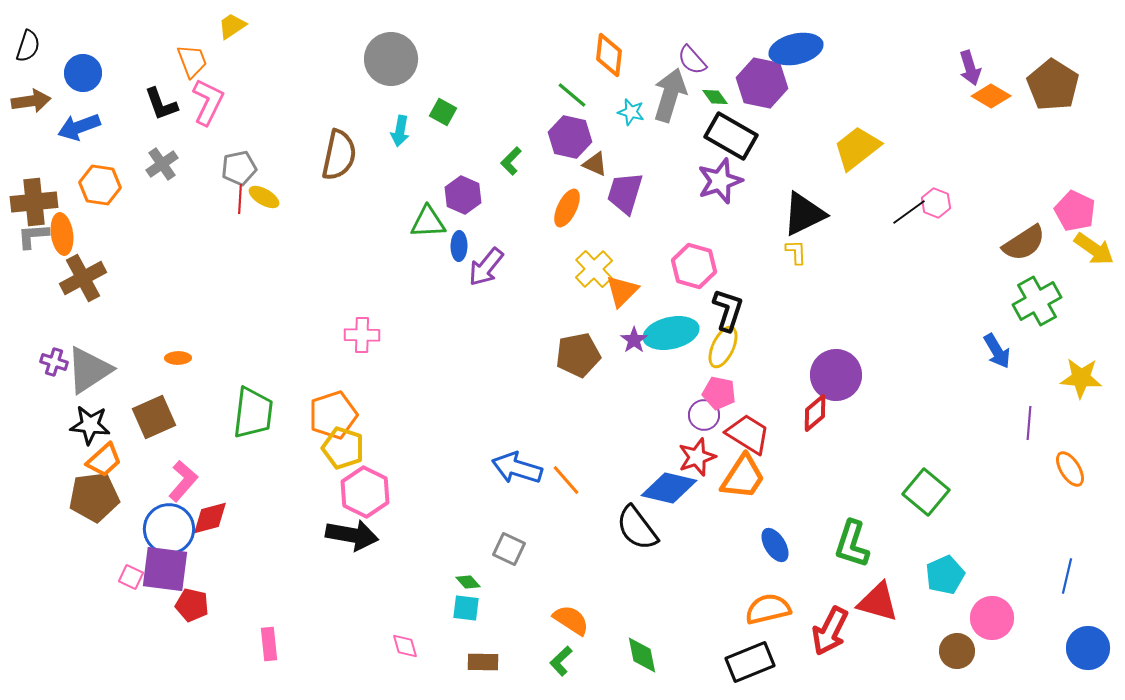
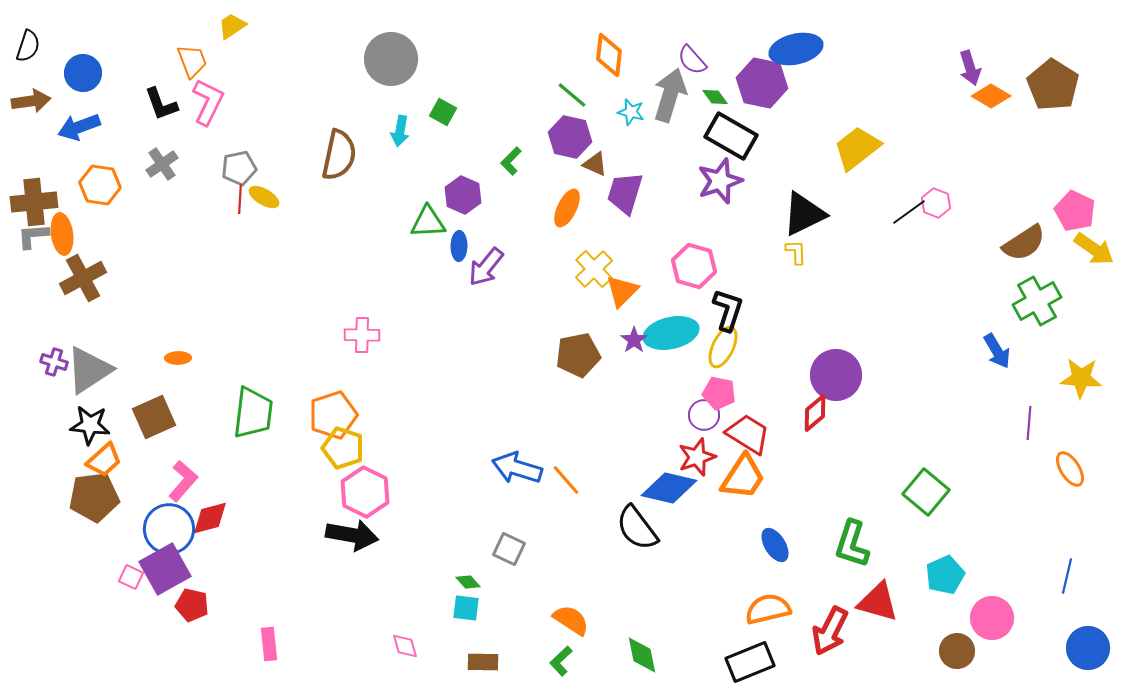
purple square at (165, 569): rotated 36 degrees counterclockwise
